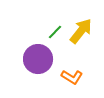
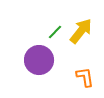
purple circle: moved 1 px right, 1 px down
orange L-shape: moved 13 px right; rotated 130 degrees counterclockwise
